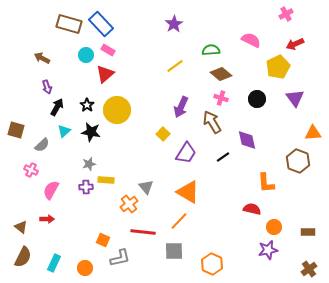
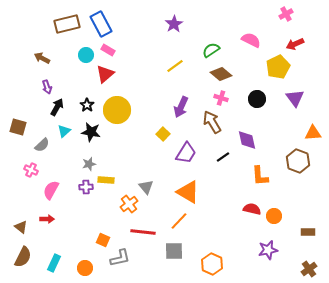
brown rectangle at (69, 24): moved 2 px left; rotated 30 degrees counterclockwise
blue rectangle at (101, 24): rotated 15 degrees clockwise
green semicircle at (211, 50): rotated 30 degrees counterclockwise
brown square at (16, 130): moved 2 px right, 3 px up
orange L-shape at (266, 183): moved 6 px left, 7 px up
orange circle at (274, 227): moved 11 px up
